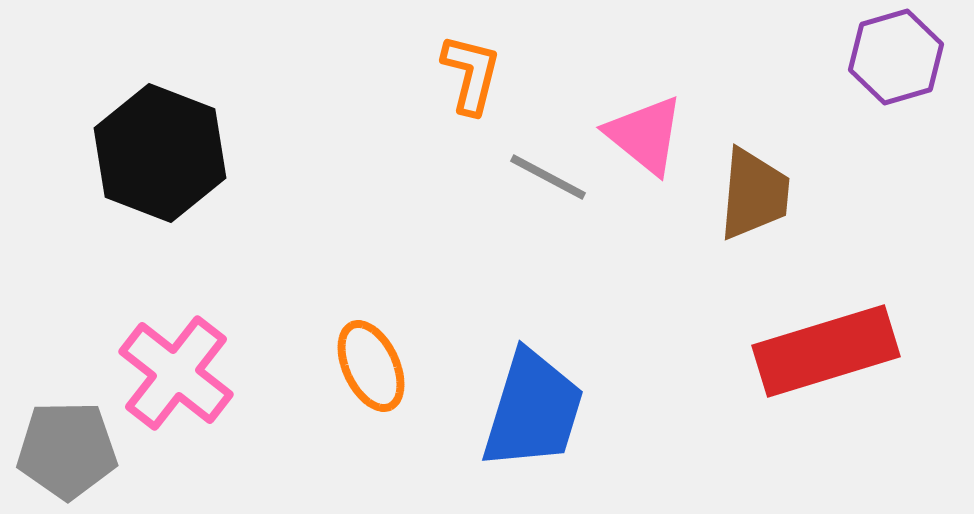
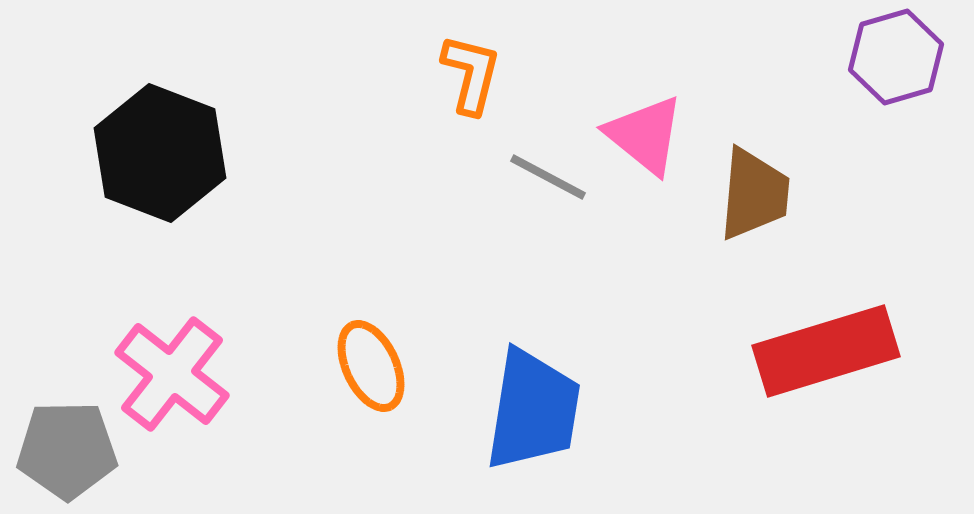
pink cross: moved 4 px left, 1 px down
blue trapezoid: rotated 8 degrees counterclockwise
